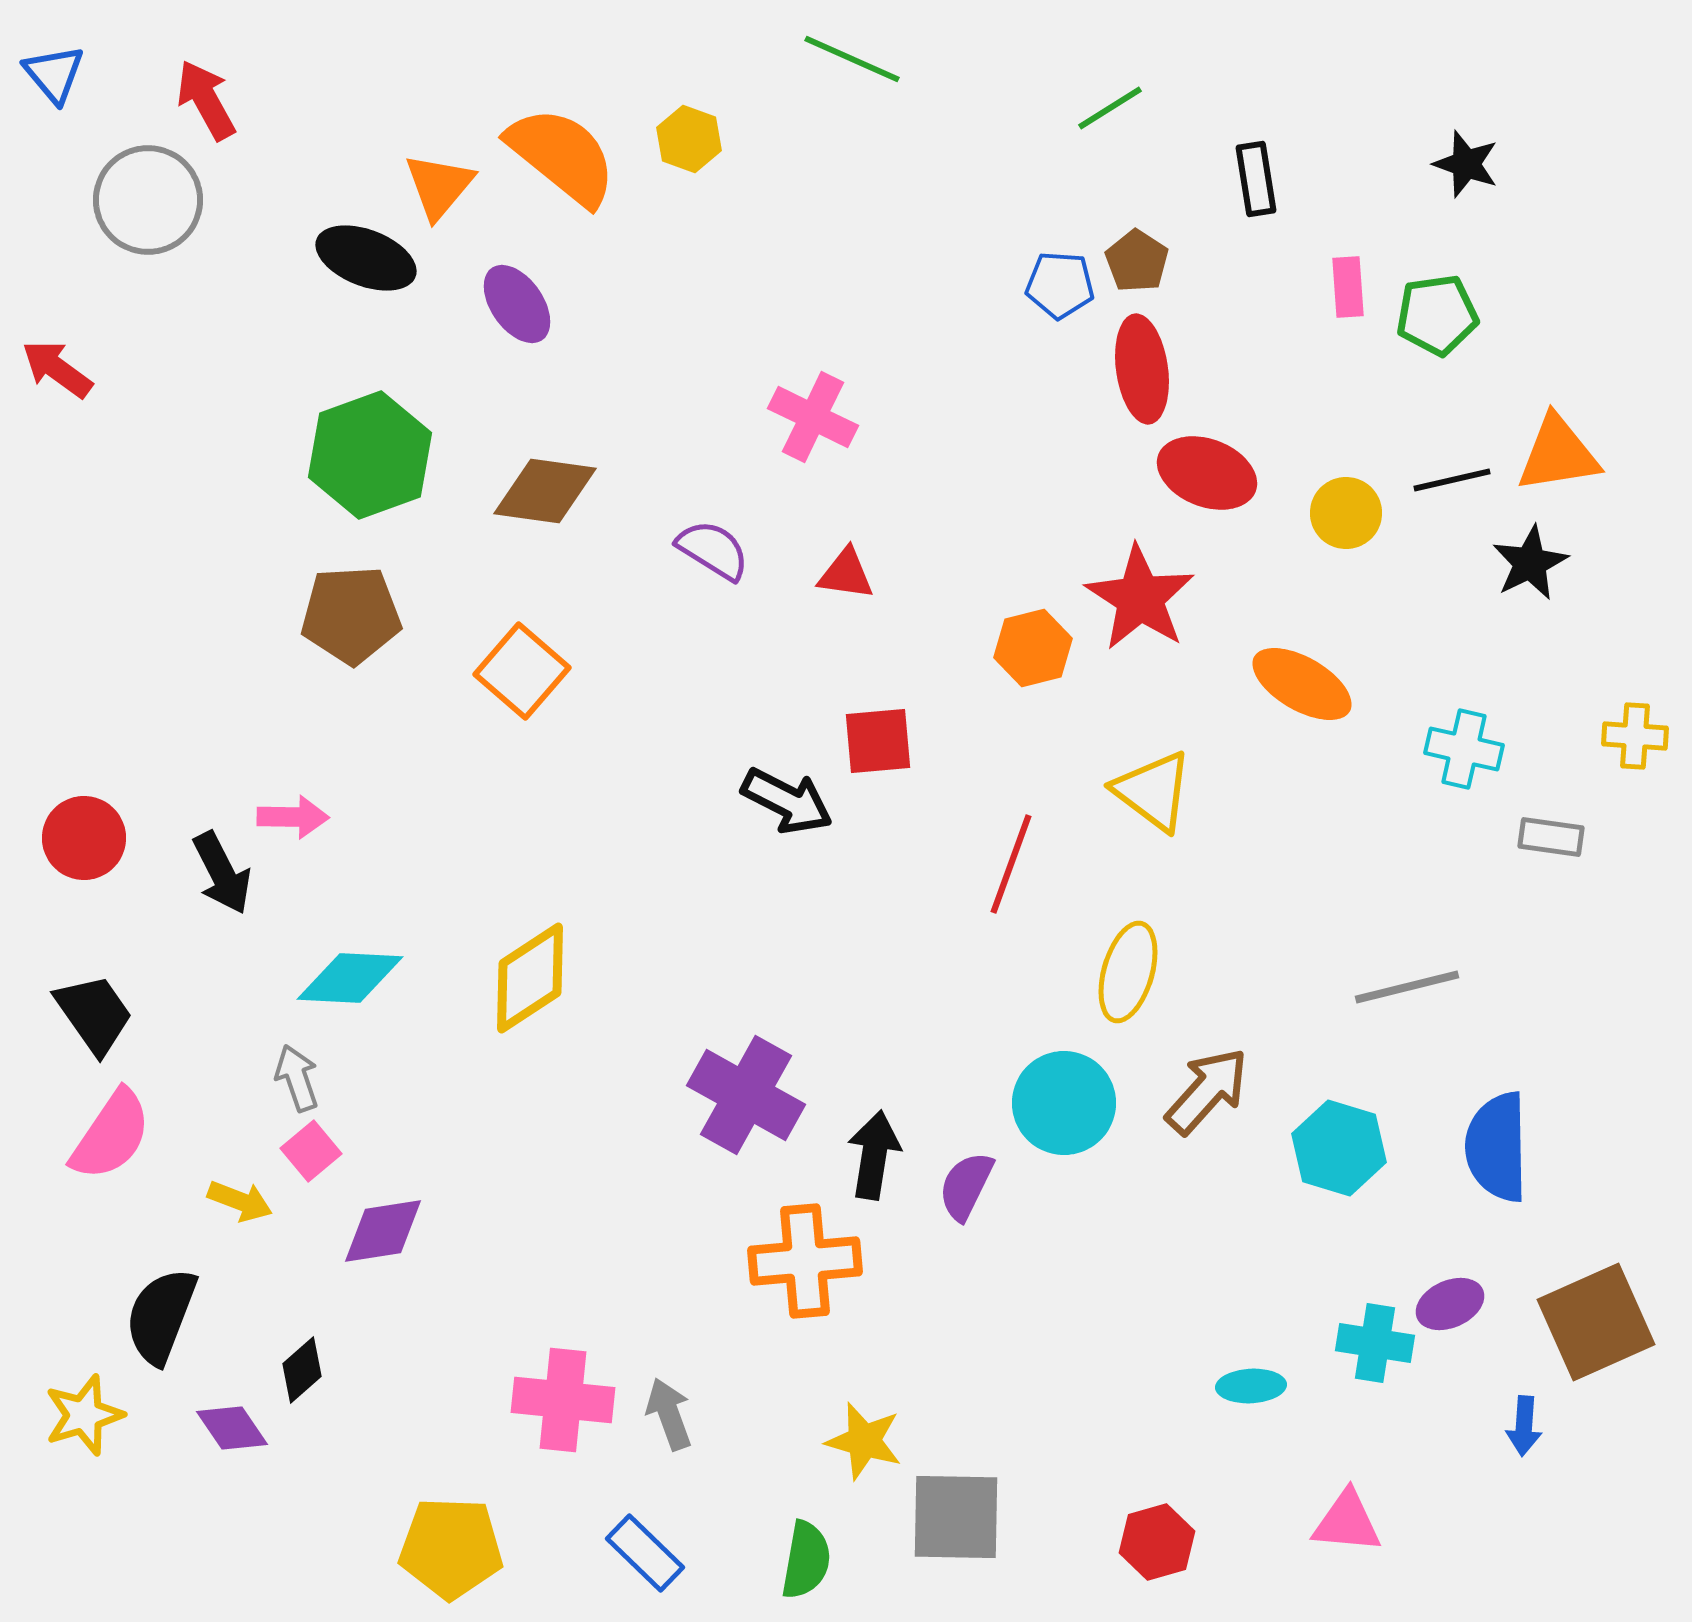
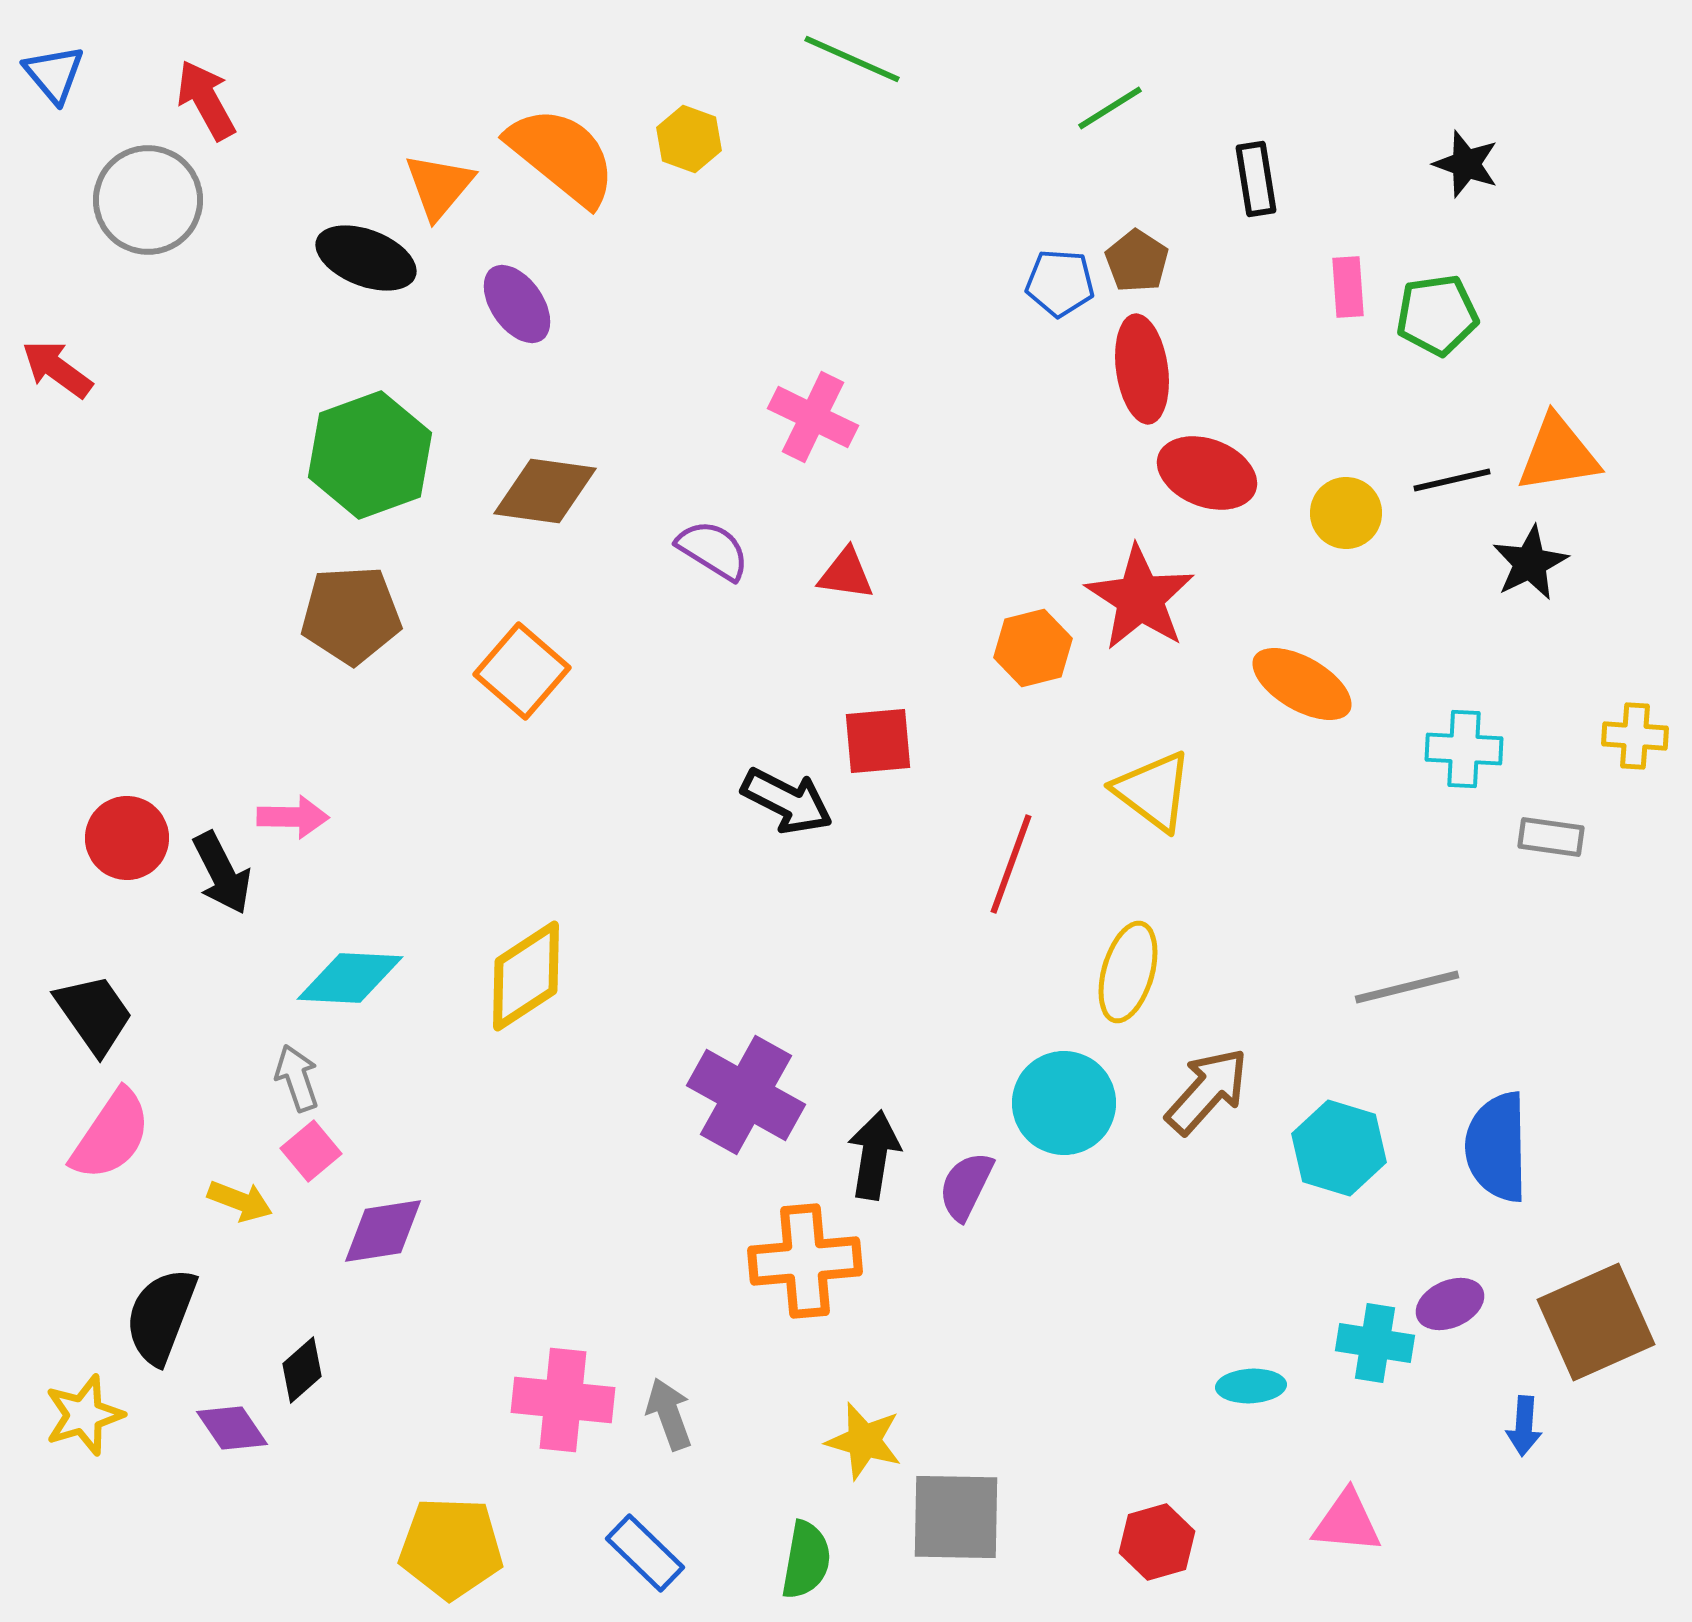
blue pentagon at (1060, 285): moved 2 px up
cyan cross at (1464, 749): rotated 10 degrees counterclockwise
red circle at (84, 838): moved 43 px right
yellow diamond at (530, 978): moved 4 px left, 2 px up
